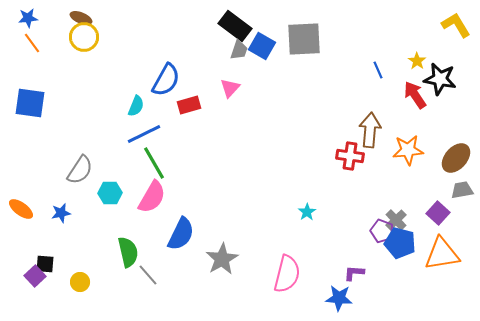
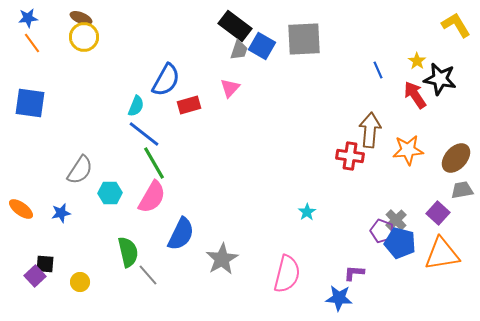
blue line at (144, 134): rotated 64 degrees clockwise
